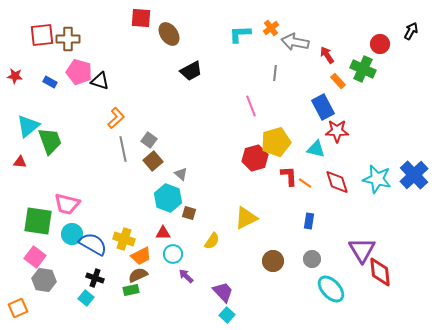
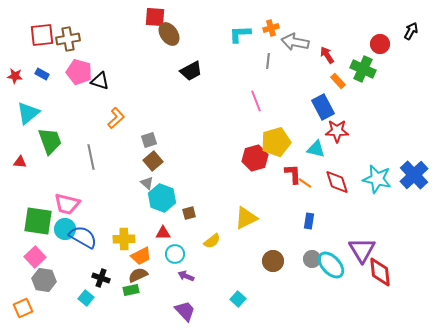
red square at (141, 18): moved 14 px right, 1 px up
orange cross at (271, 28): rotated 21 degrees clockwise
brown cross at (68, 39): rotated 10 degrees counterclockwise
gray line at (275, 73): moved 7 px left, 12 px up
blue rectangle at (50, 82): moved 8 px left, 8 px up
pink line at (251, 106): moved 5 px right, 5 px up
cyan triangle at (28, 126): moved 13 px up
gray square at (149, 140): rotated 35 degrees clockwise
gray line at (123, 149): moved 32 px left, 8 px down
gray triangle at (181, 174): moved 34 px left, 9 px down
red L-shape at (289, 176): moved 4 px right, 2 px up
cyan hexagon at (168, 198): moved 6 px left
brown square at (189, 213): rotated 32 degrees counterclockwise
cyan circle at (72, 234): moved 7 px left, 5 px up
yellow cross at (124, 239): rotated 20 degrees counterclockwise
yellow semicircle at (212, 241): rotated 18 degrees clockwise
blue semicircle at (93, 244): moved 10 px left, 7 px up
cyan circle at (173, 254): moved 2 px right
pink square at (35, 257): rotated 10 degrees clockwise
purple arrow at (186, 276): rotated 21 degrees counterclockwise
black cross at (95, 278): moved 6 px right
cyan ellipse at (331, 289): moved 24 px up
purple trapezoid at (223, 292): moved 38 px left, 19 px down
orange square at (18, 308): moved 5 px right
cyan square at (227, 315): moved 11 px right, 16 px up
